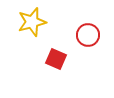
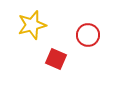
yellow star: moved 3 px down
